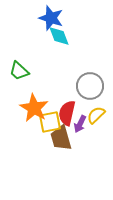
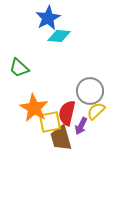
blue star: moved 3 px left; rotated 25 degrees clockwise
cyan diamond: rotated 65 degrees counterclockwise
green trapezoid: moved 3 px up
gray circle: moved 5 px down
yellow semicircle: moved 4 px up
purple arrow: moved 1 px right, 2 px down
